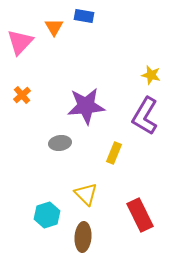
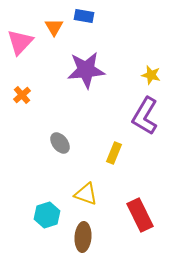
purple star: moved 36 px up
gray ellipse: rotated 60 degrees clockwise
yellow triangle: rotated 25 degrees counterclockwise
